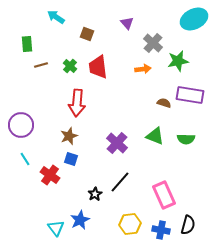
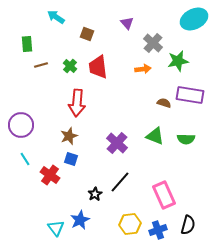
blue cross: moved 3 px left; rotated 30 degrees counterclockwise
